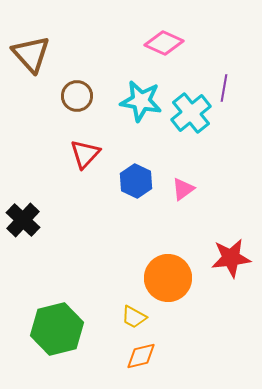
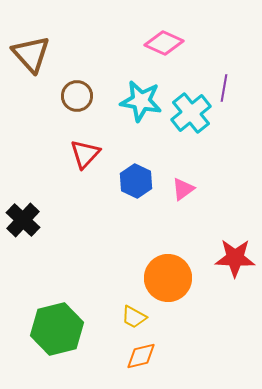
red star: moved 4 px right; rotated 9 degrees clockwise
